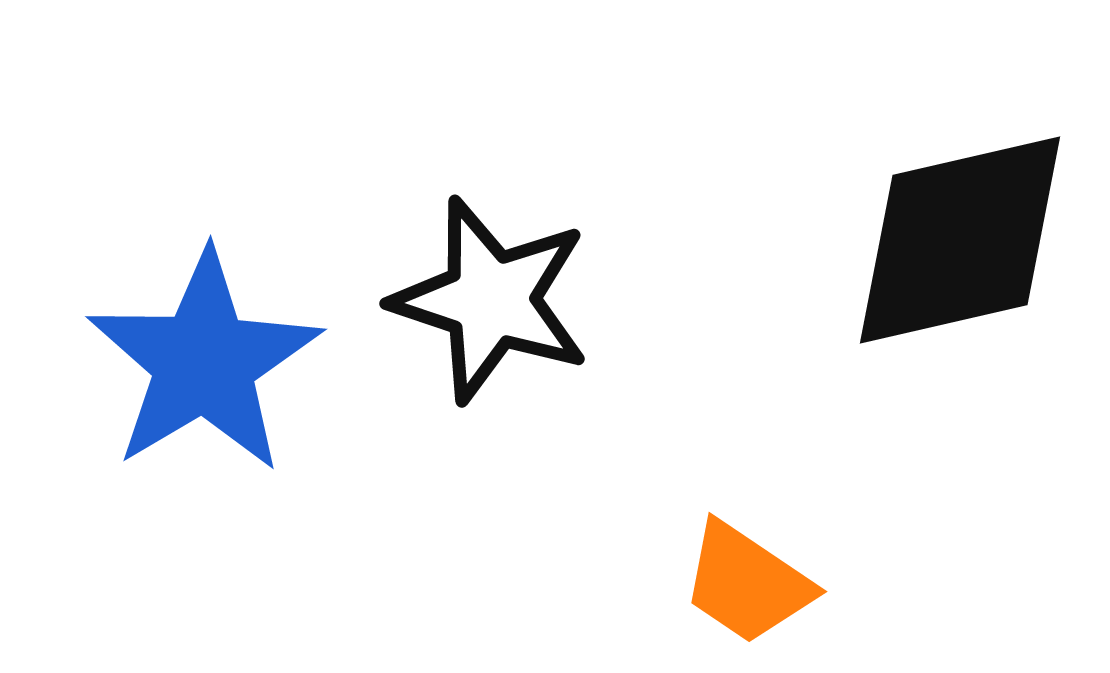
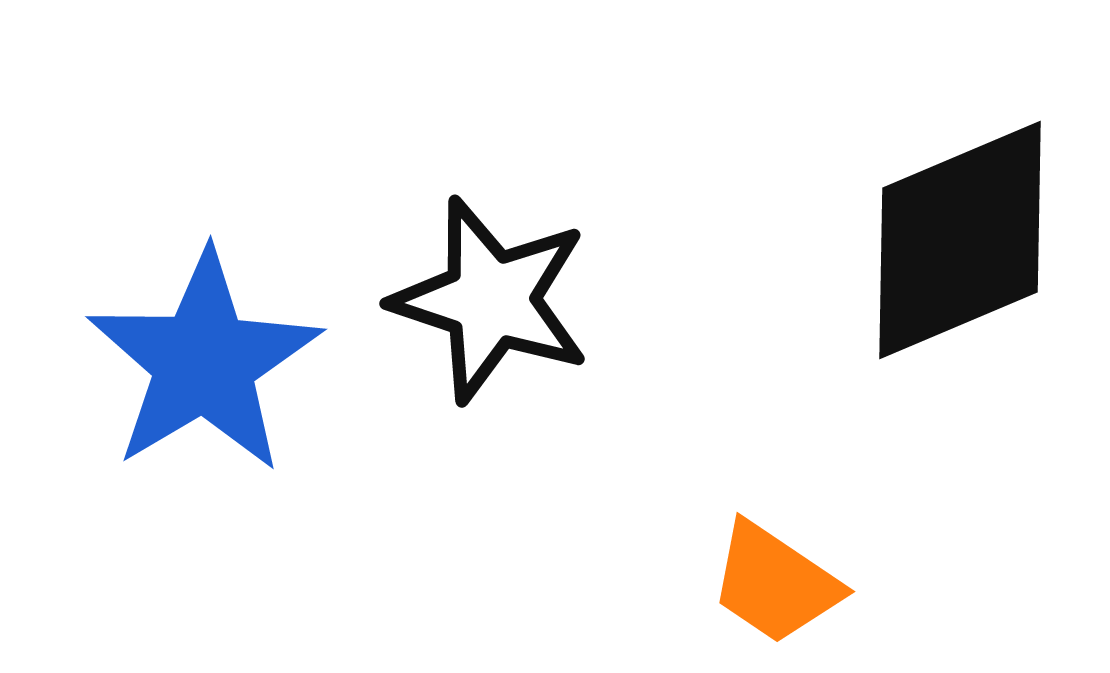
black diamond: rotated 10 degrees counterclockwise
orange trapezoid: moved 28 px right
